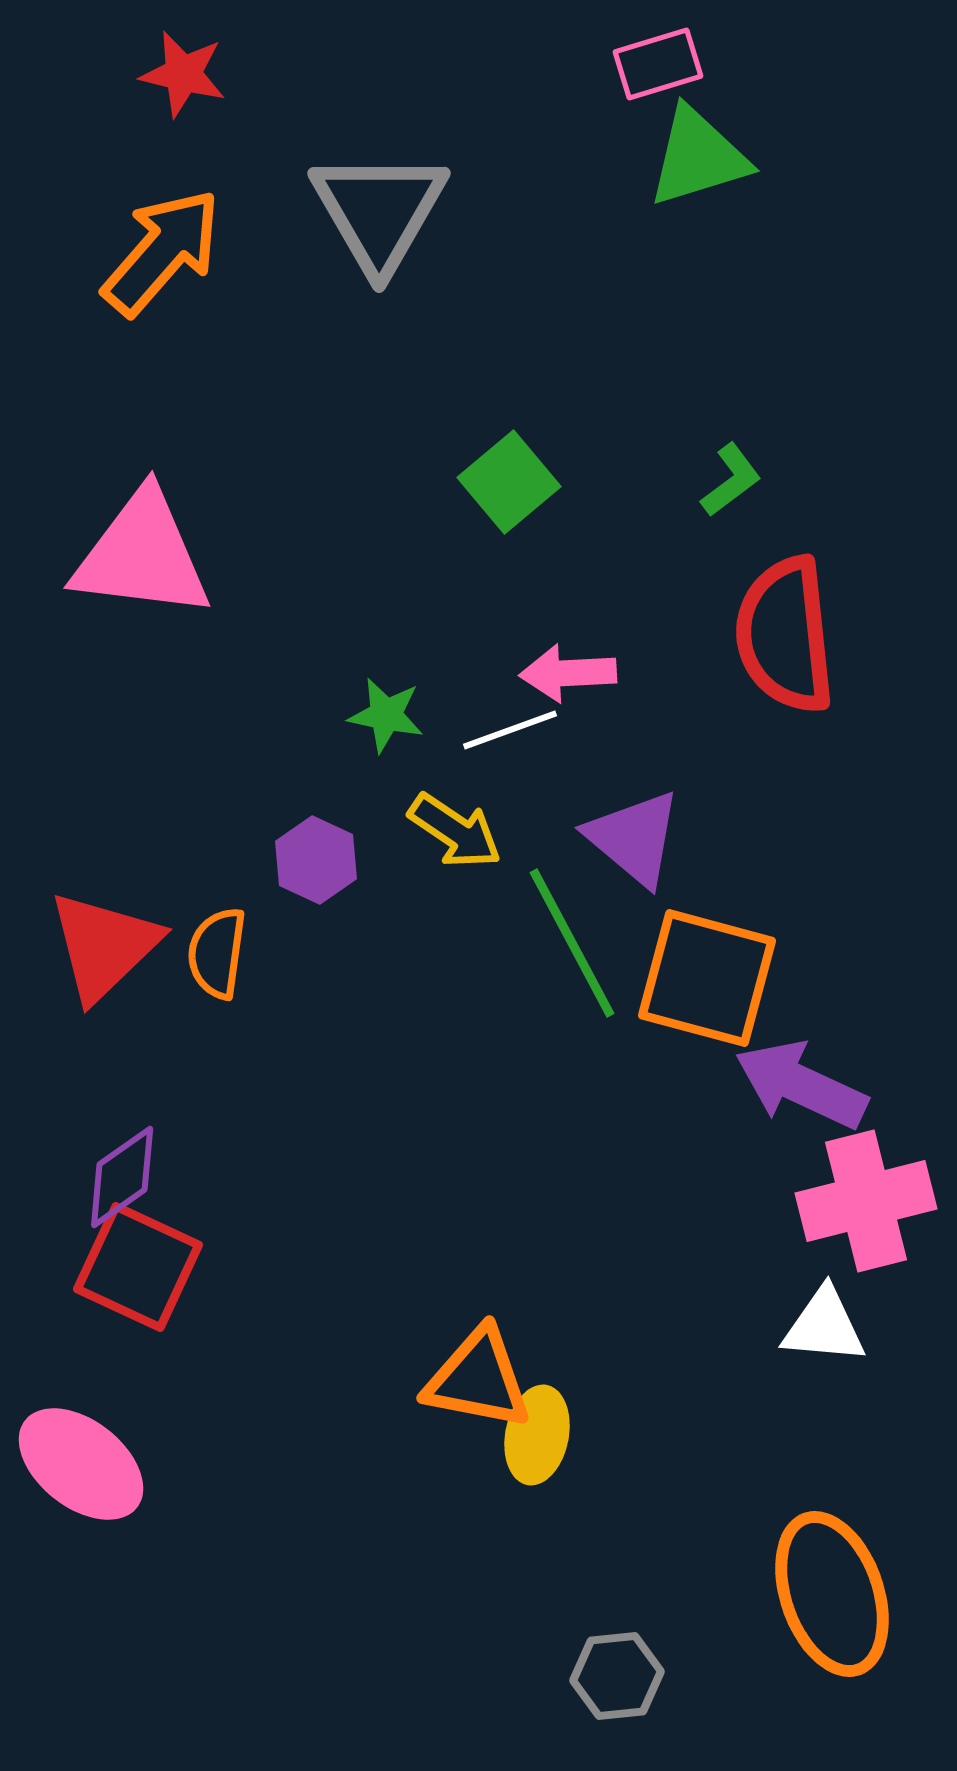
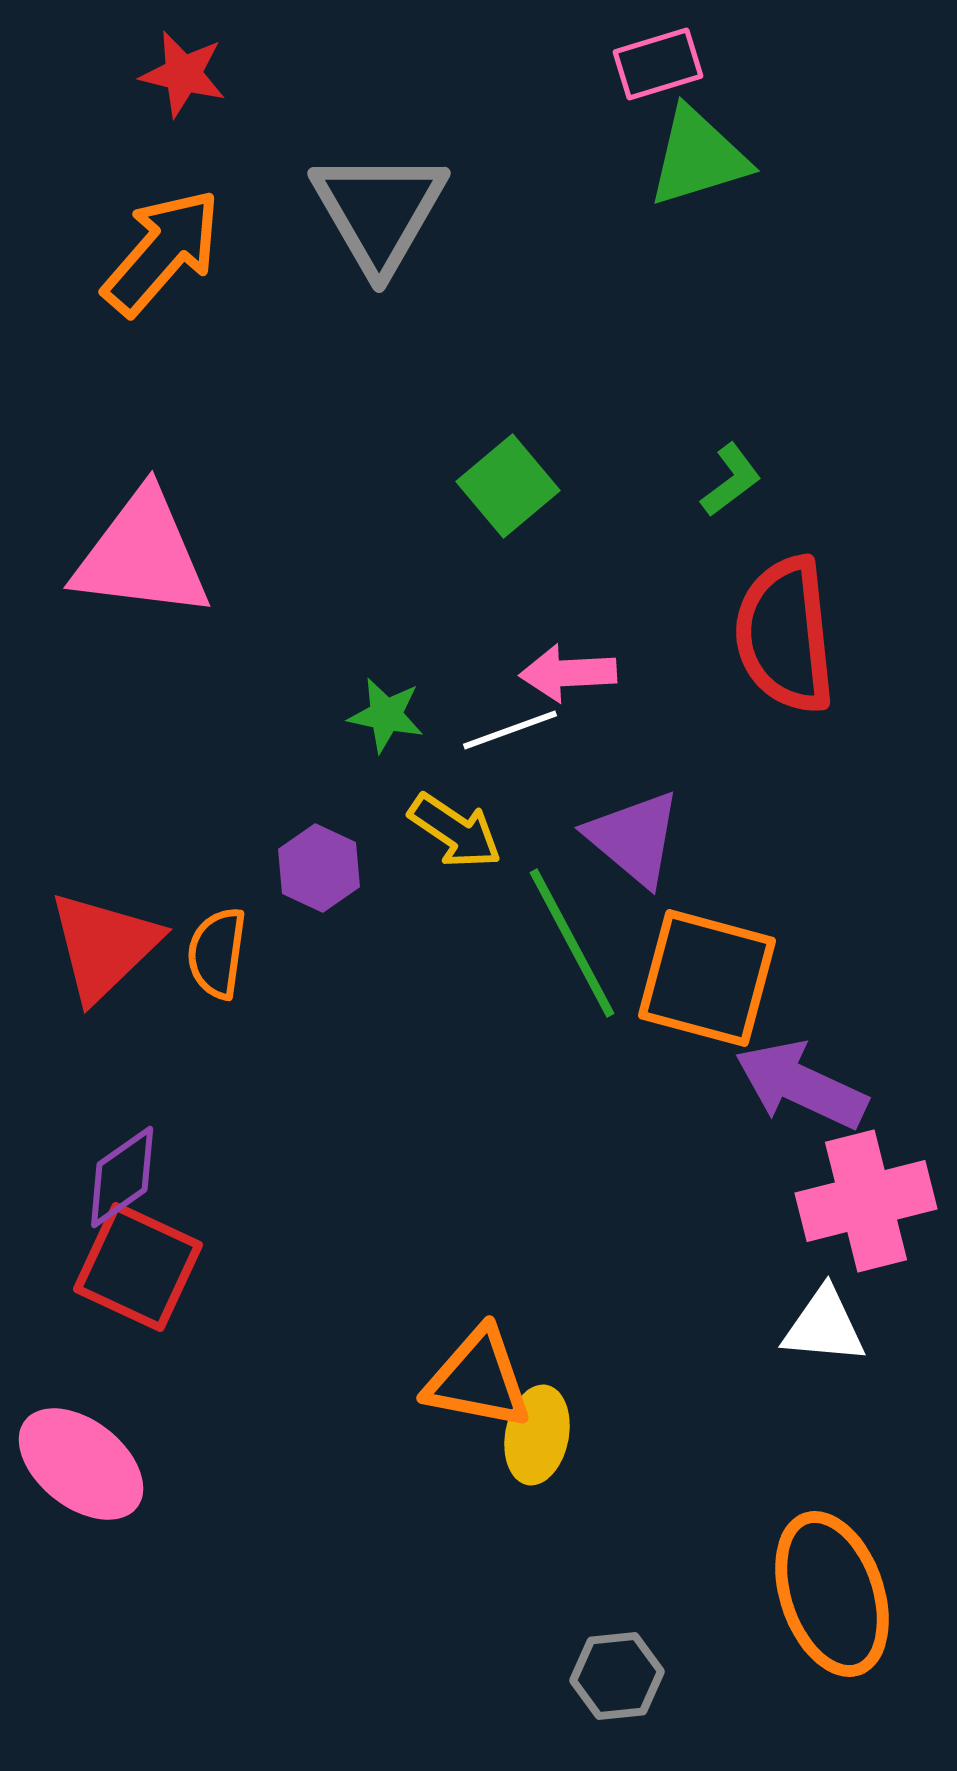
green square: moved 1 px left, 4 px down
purple hexagon: moved 3 px right, 8 px down
